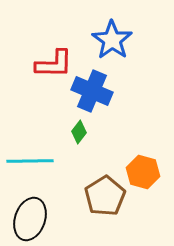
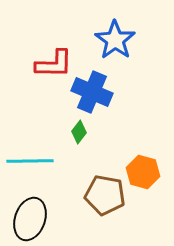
blue star: moved 3 px right
blue cross: moved 1 px down
brown pentagon: moved 1 px up; rotated 30 degrees counterclockwise
